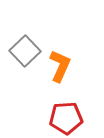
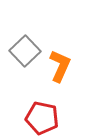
red pentagon: moved 24 px left; rotated 16 degrees clockwise
